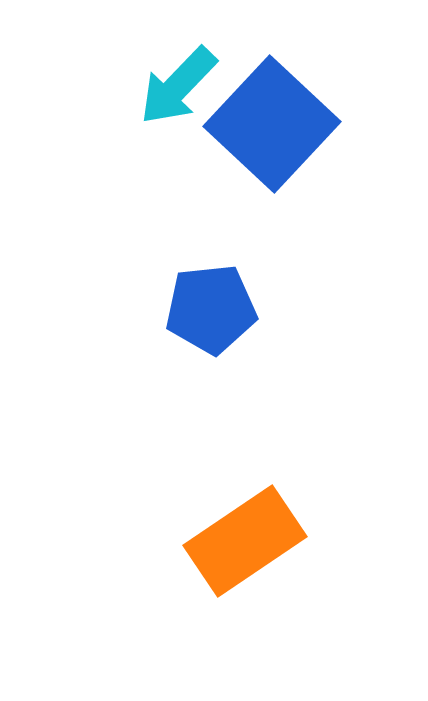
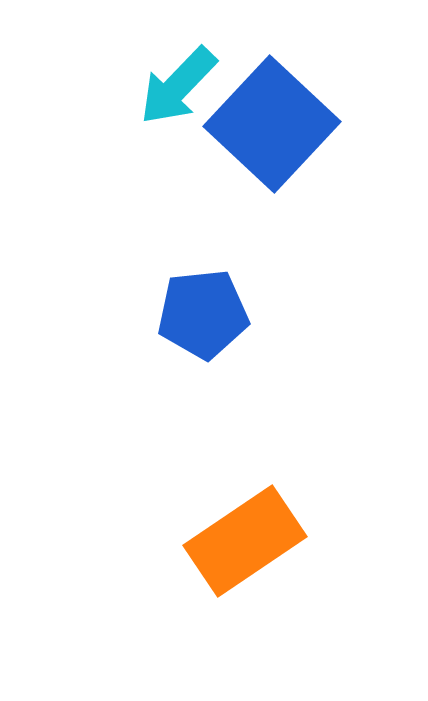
blue pentagon: moved 8 px left, 5 px down
